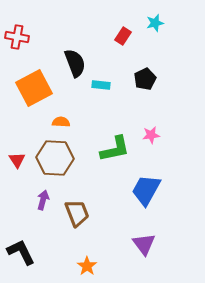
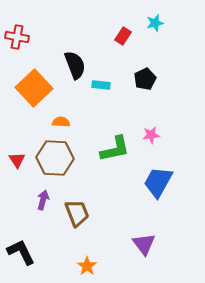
black semicircle: moved 2 px down
orange square: rotated 15 degrees counterclockwise
blue trapezoid: moved 12 px right, 8 px up
